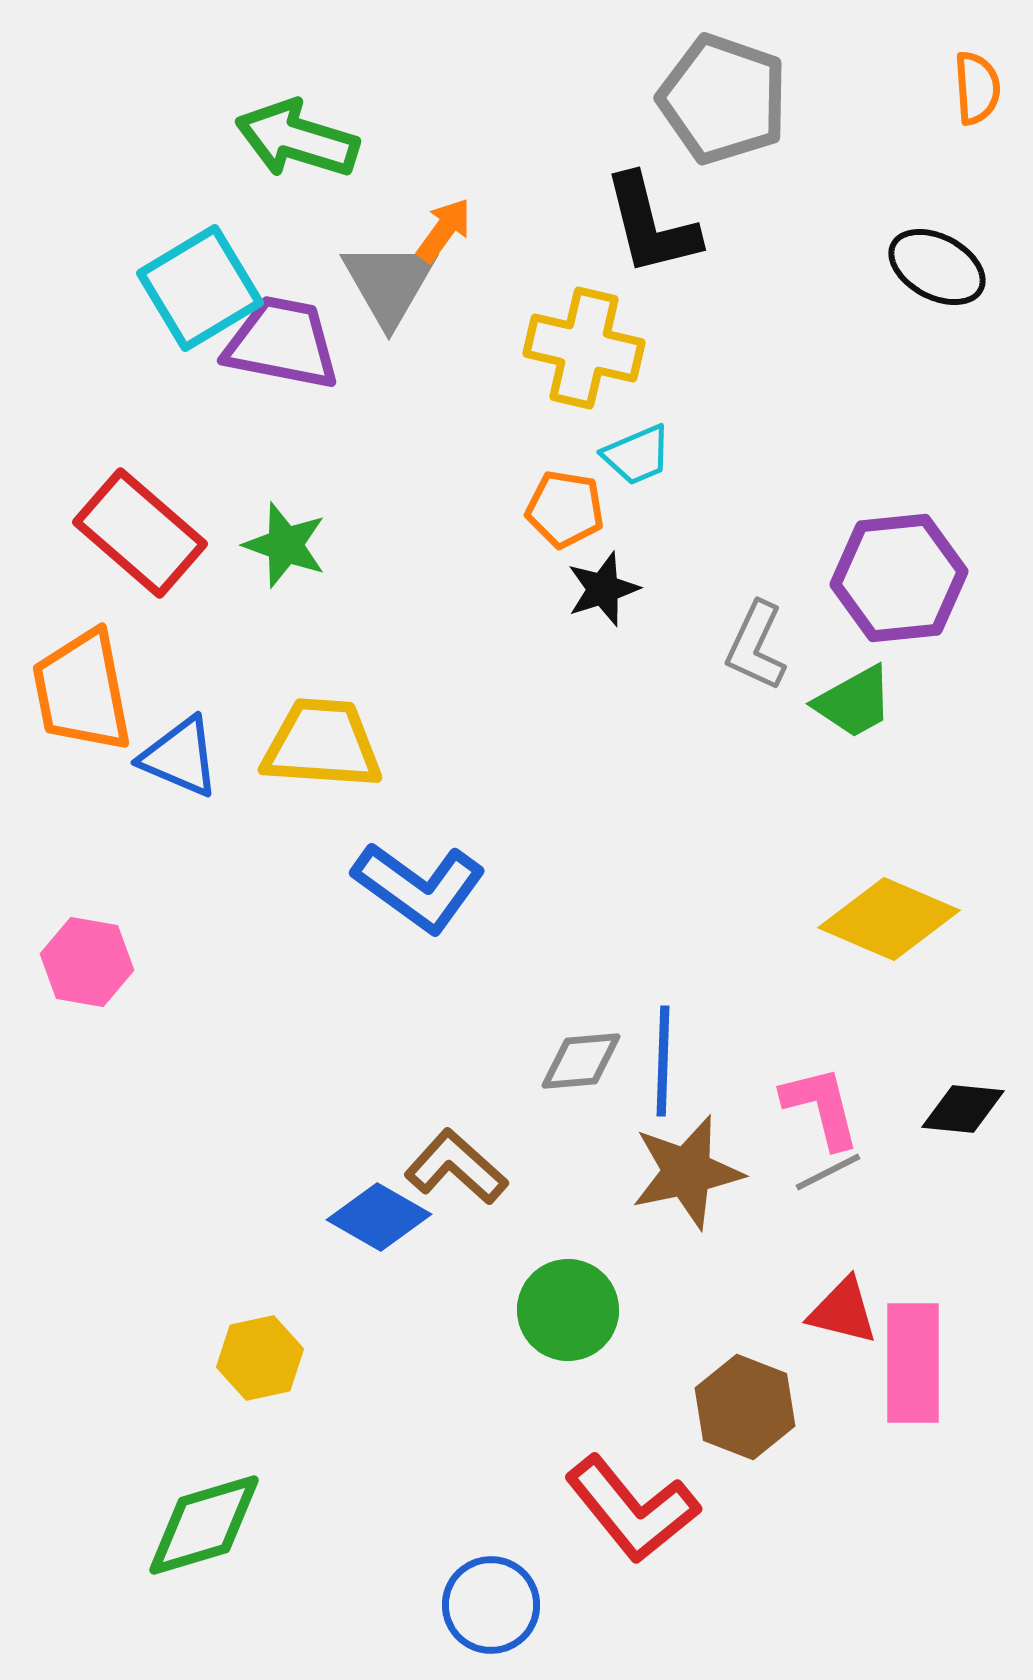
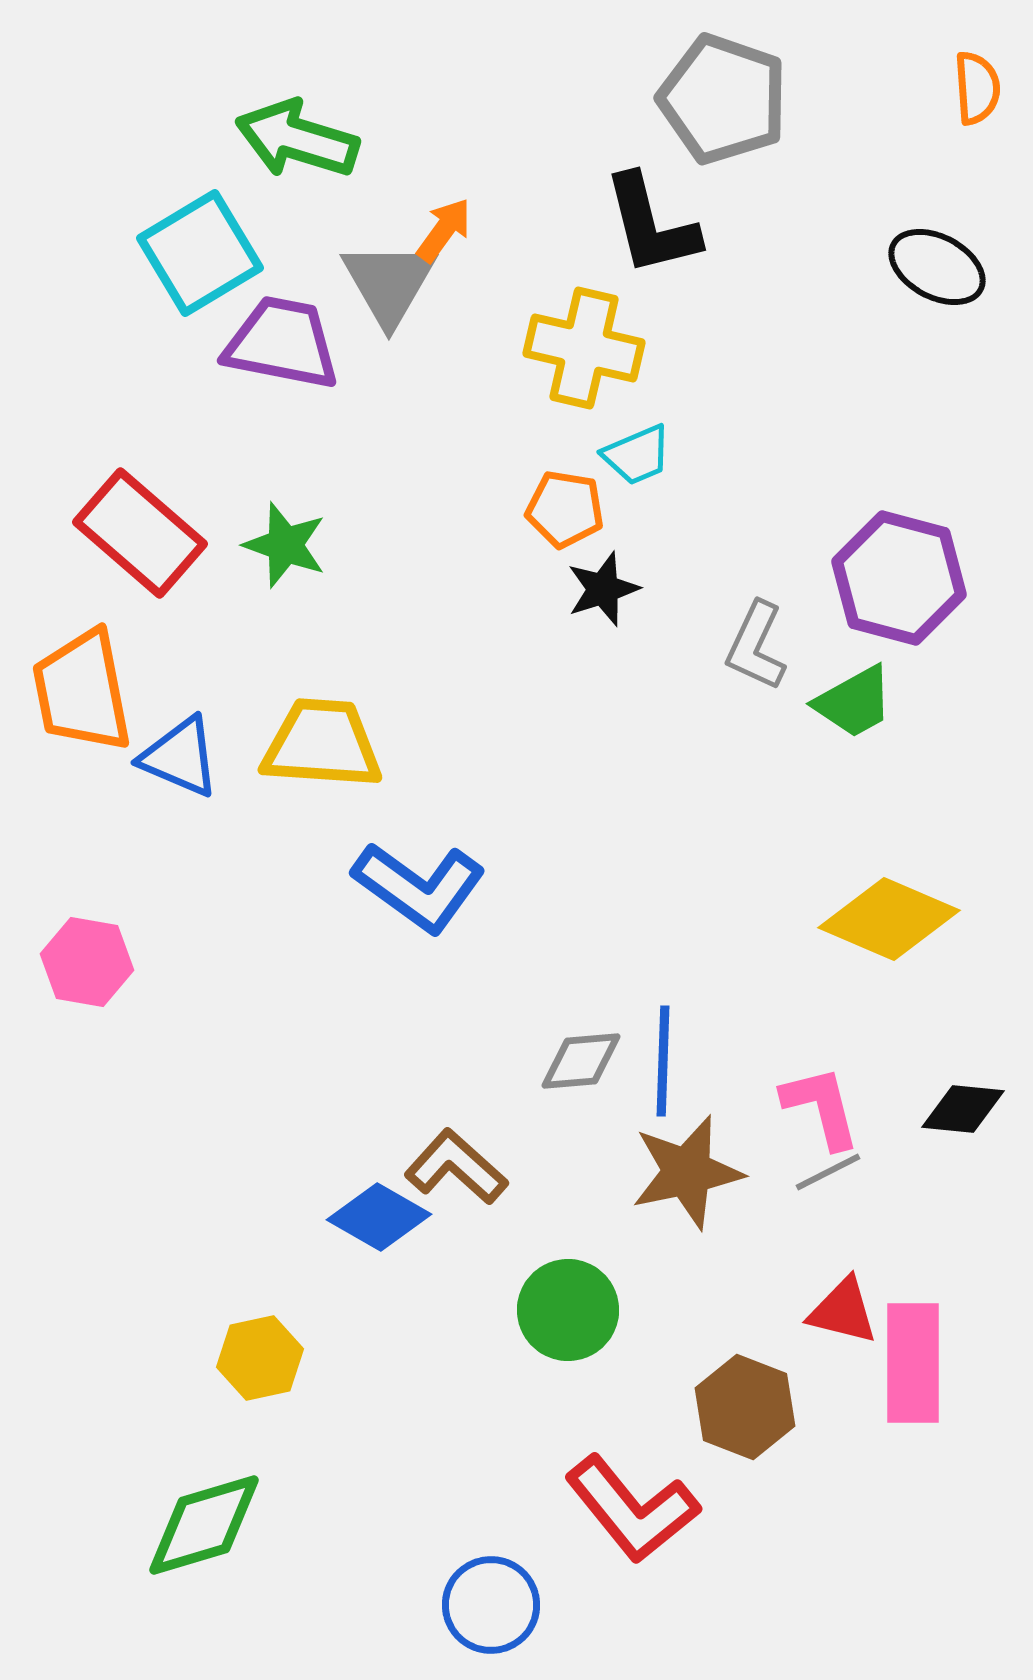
cyan square: moved 35 px up
purple hexagon: rotated 21 degrees clockwise
